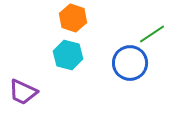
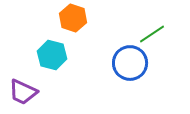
cyan hexagon: moved 16 px left
